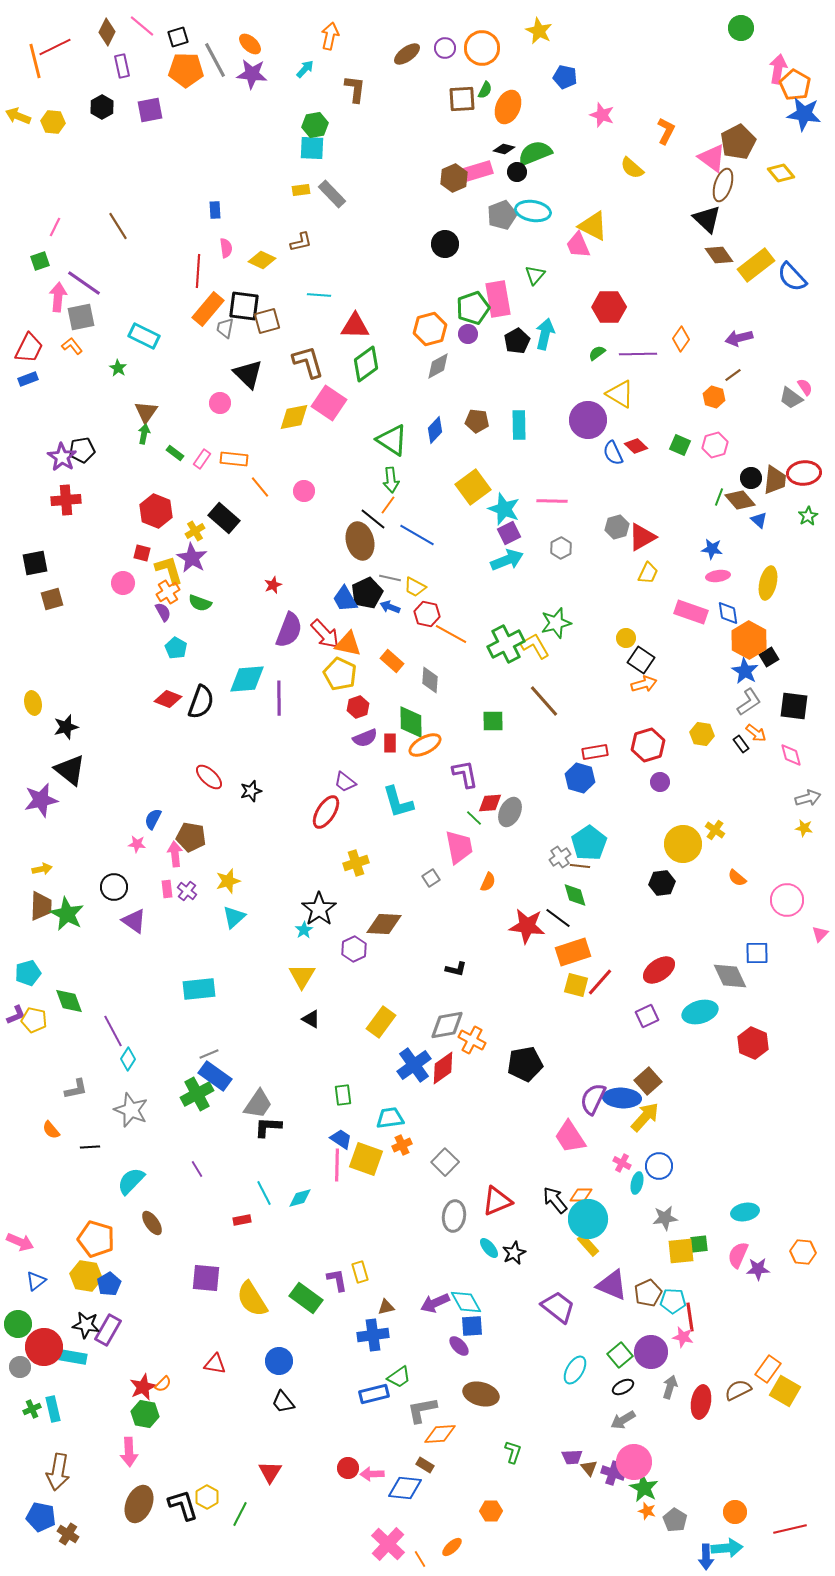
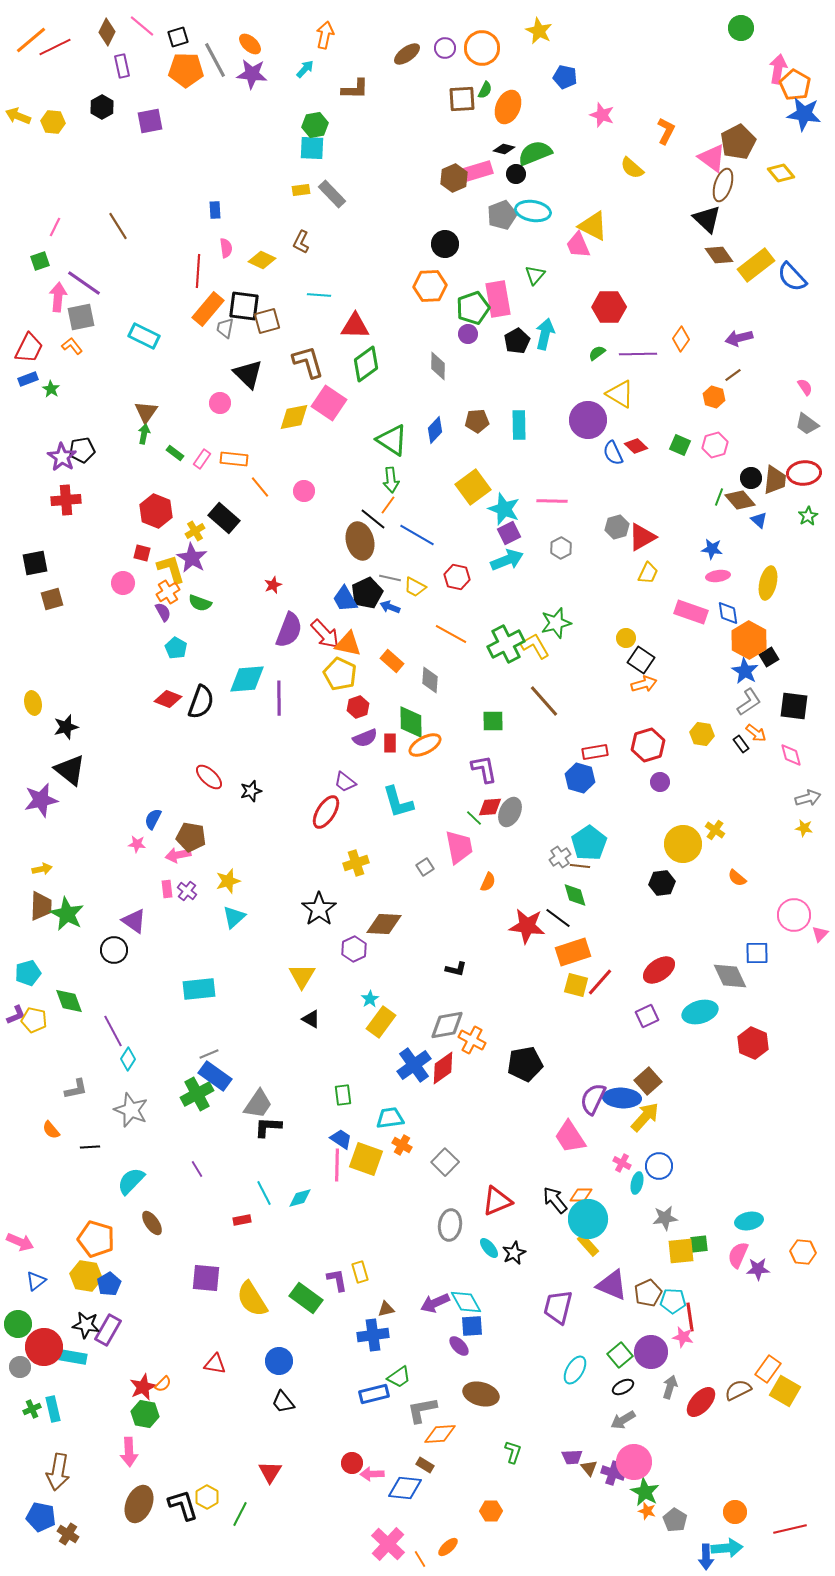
orange arrow at (330, 36): moved 5 px left, 1 px up
orange line at (35, 61): moved 4 px left, 21 px up; rotated 64 degrees clockwise
brown L-shape at (355, 89): rotated 84 degrees clockwise
purple square at (150, 110): moved 11 px down
black circle at (517, 172): moved 1 px left, 2 px down
brown L-shape at (301, 242): rotated 130 degrees clockwise
orange hexagon at (430, 329): moved 43 px up; rotated 12 degrees clockwise
gray diamond at (438, 366): rotated 60 degrees counterclockwise
green star at (118, 368): moved 67 px left, 21 px down
gray trapezoid at (791, 398): moved 16 px right, 26 px down
brown pentagon at (477, 421): rotated 10 degrees counterclockwise
yellow L-shape at (169, 570): moved 2 px right, 1 px up
red hexagon at (427, 614): moved 30 px right, 37 px up
purple L-shape at (465, 774): moved 19 px right, 5 px up
red diamond at (490, 803): moved 4 px down
pink arrow at (175, 854): moved 3 px right, 1 px down; rotated 95 degrees counterclockwise
gray square at (431, 878): moved 6 px left, 11 px up
black circle at (114, 887): moved 63 px down
pink circle at (787, 900): moved 7 px right, 15 px down
cyan star at (304, 930): moved 66 px right, 69 px down
orange cross at (402, 1145): rotated 36 degrees counterclockwise
cyan ellipse at (745, 1212): moved 4 px right, 9 px down
gray ellipse at (454, 1216): moved 4 px left, 9 px down
brown triangle at (386, 1307): moved 2 px down
purple trapezoid at (558, 1307): rotated 114 degrees counterclockwise
red ellipse at (701, 1402): rotated 32 degrees clockwise
red circle at (348, 1468): moved 4 px right, 5 px up
green star at (644, 1488): moved 1 px right, 4 px down
orange ellipse at (452, 1547): moved 4 px left
